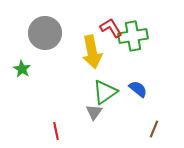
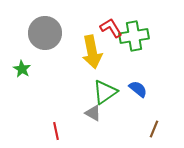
green cross: moved 1 px right
gray triangle: moved 1 px left, 1 px down; rotated 36 degrees counterclockwise
